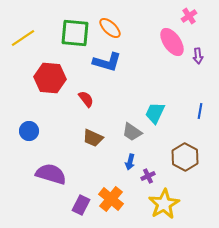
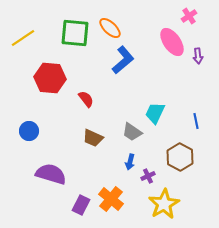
blue L-shape: moved 16 px right, 2 px up; rotated 56 degrees counterclockwise
blue line: moved 4 px left, 10 px down; rotated 21 degrees counterclockwise
brown hexagon: moved 5 px left
